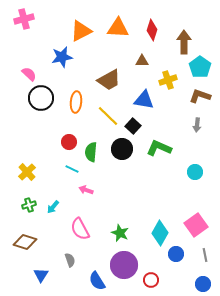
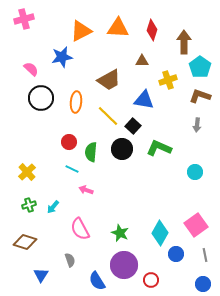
pink semicircle at (29, 74): moved 2 px right, 5 px up
